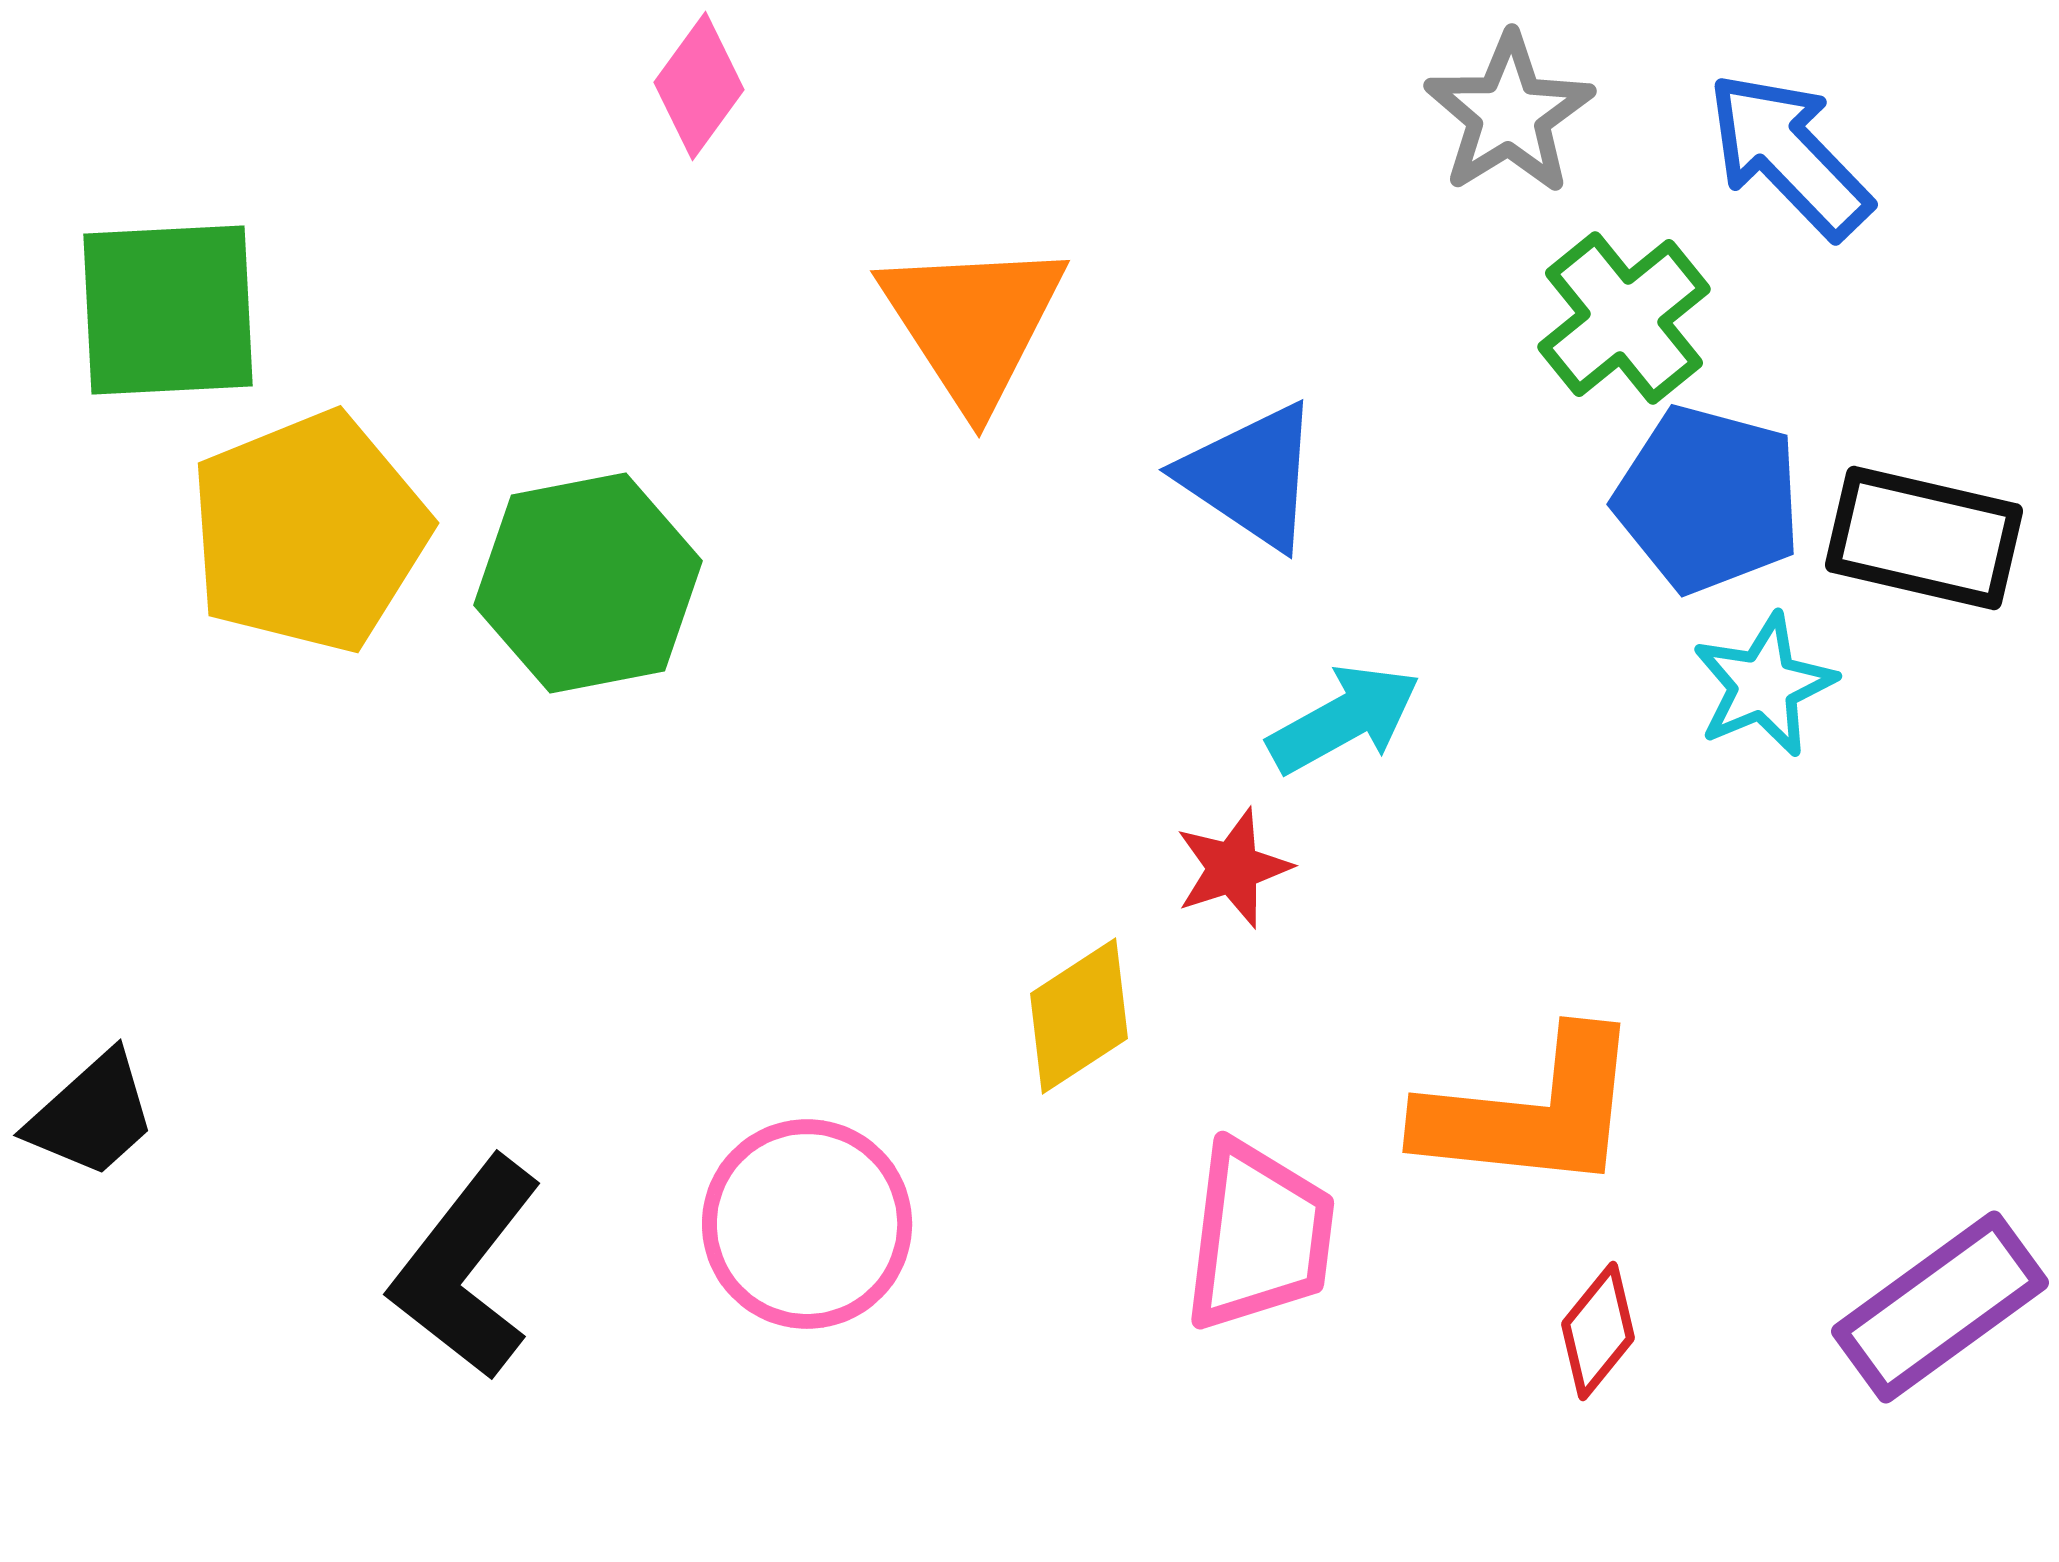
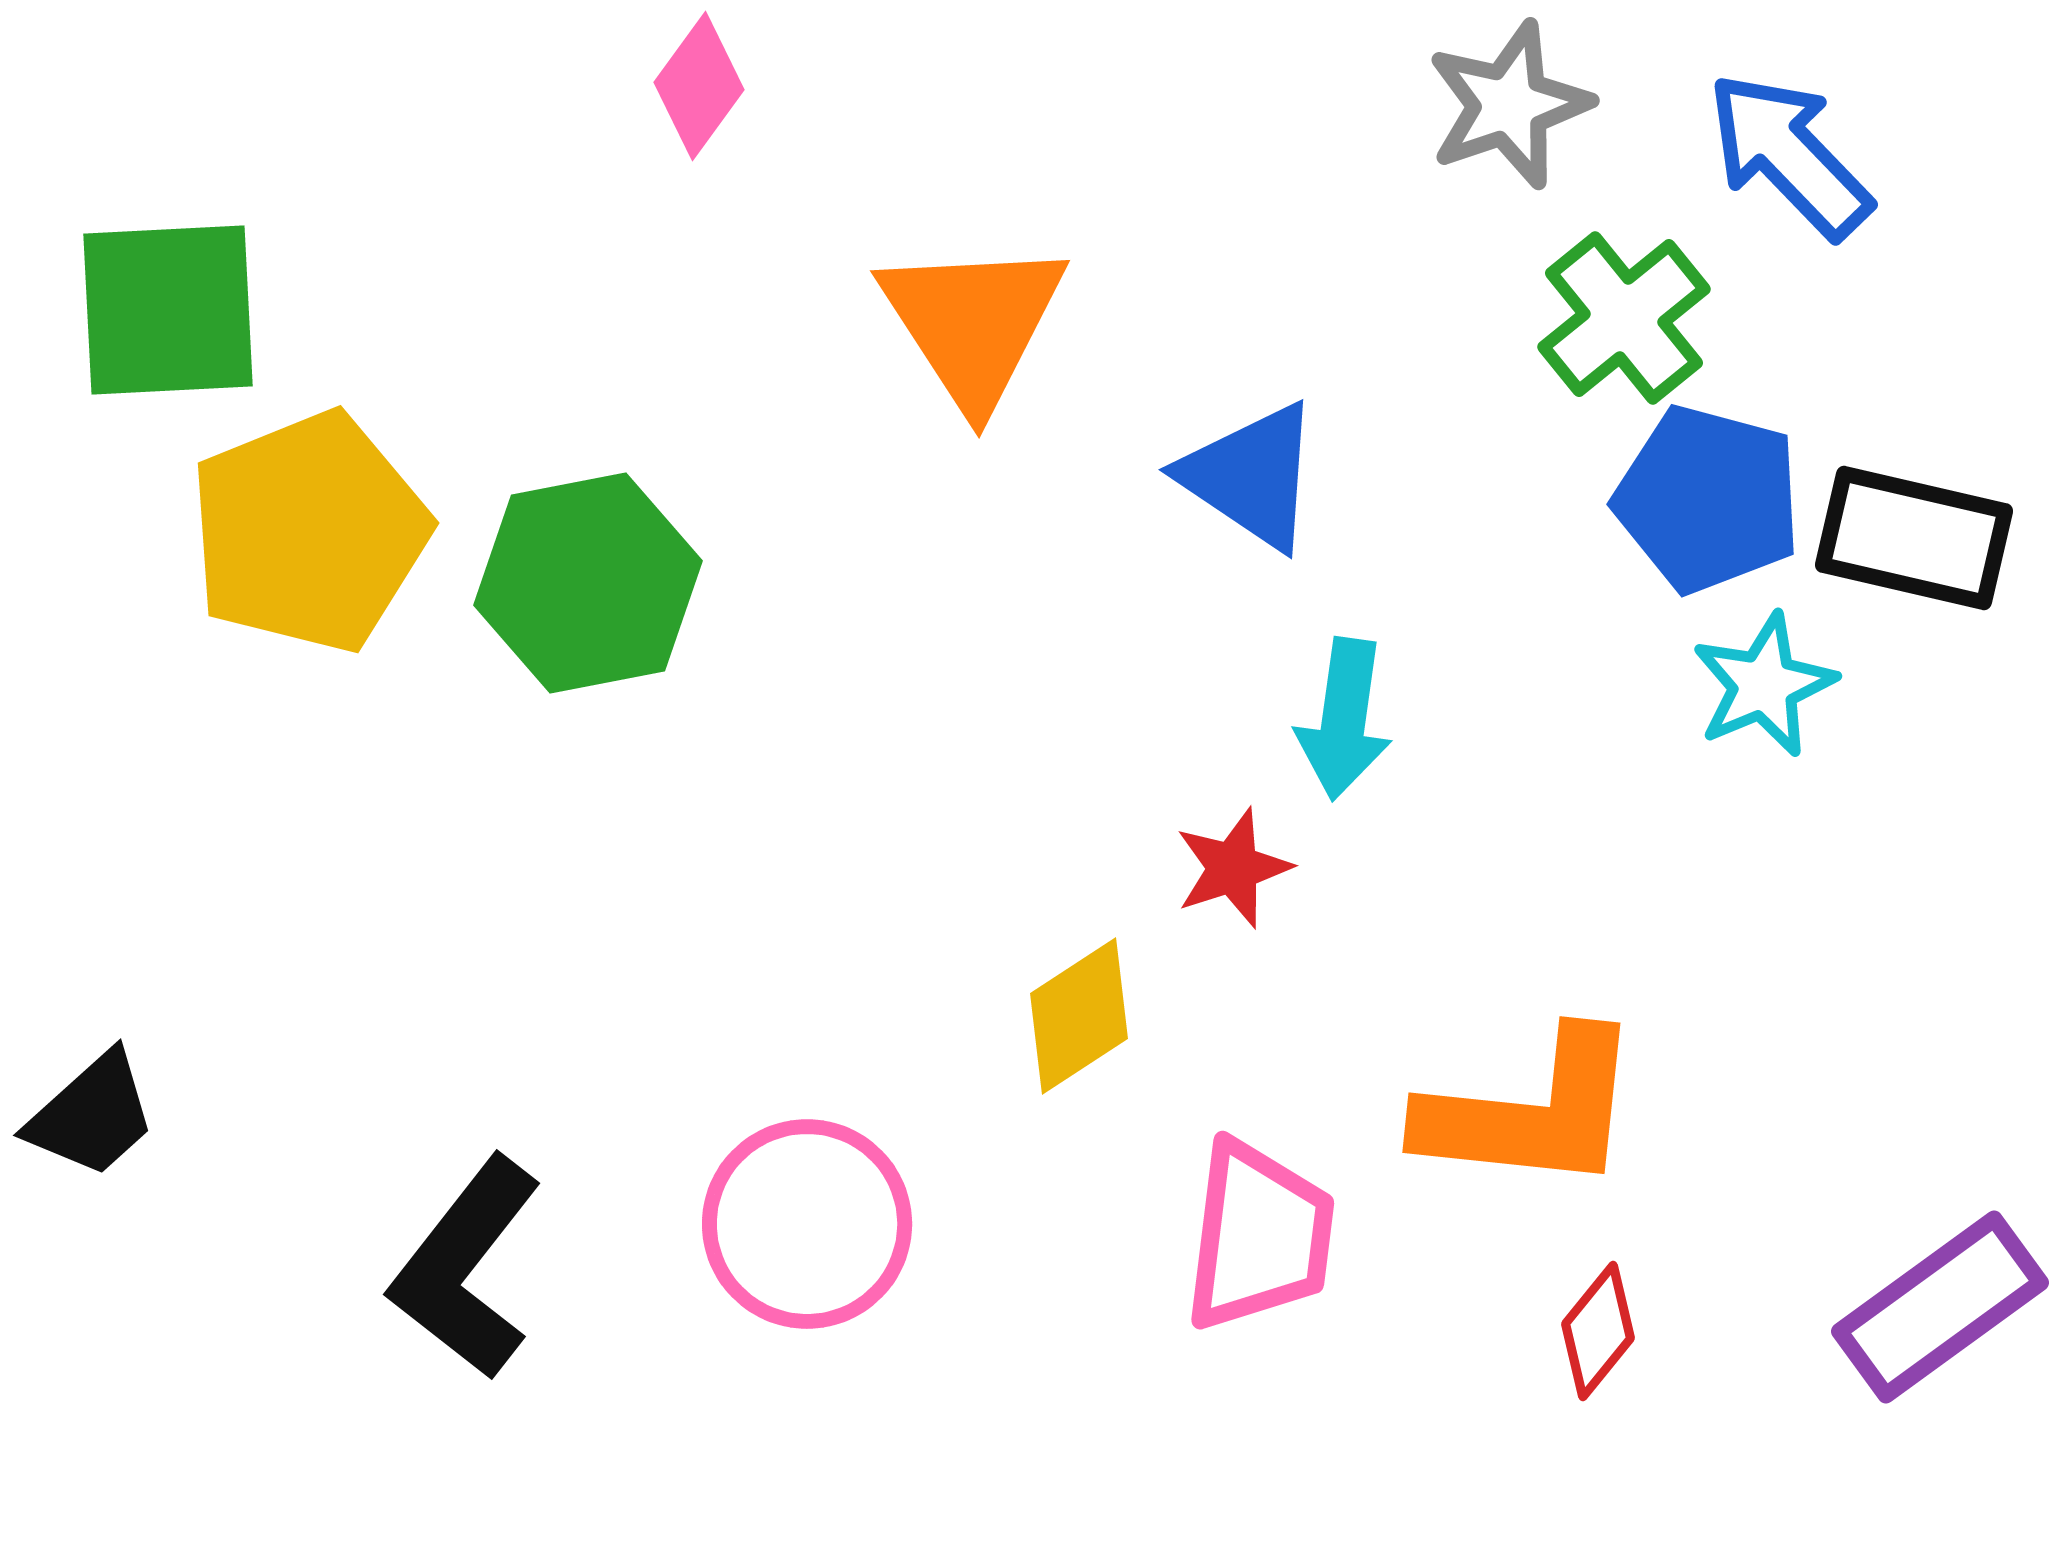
gray star: moved 9 px up; rotated 13 degrees clockwise
black rectangle: moved 10 px left
cyan arrow: rotated 127 degrees clockwise
